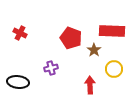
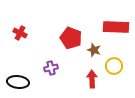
red rectangle: moved 4 px right, 4 px up
brown star: rotated 16 degrees counterclockwise
yellow circle: moved 3 px up
red arrow: moved 2 px right, 6 px up
